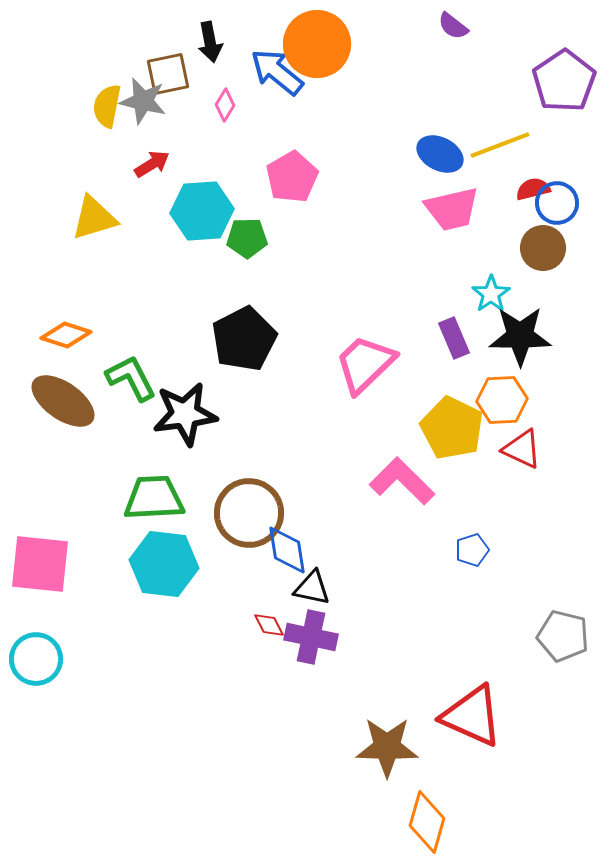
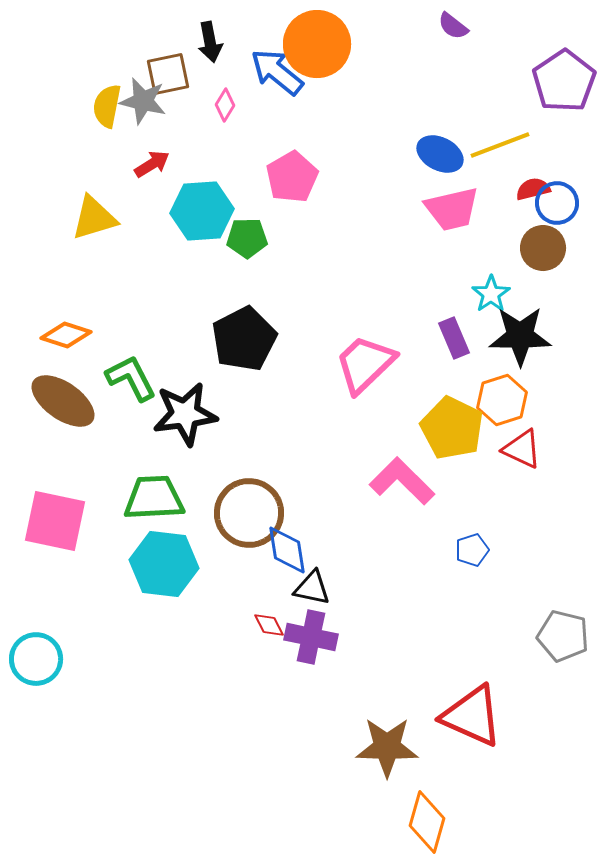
orange hexagon at (502, 400): rotated 15 degrees counterclockwise
pink square at (40, 564): moved 15 px right, 43 px up; rotated 6 degrees clockwise
